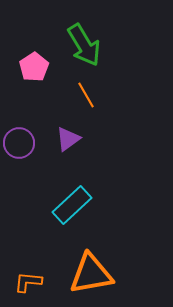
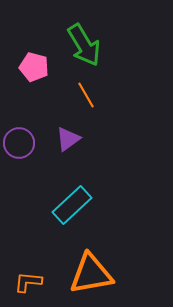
pink pentagon: rotated 24 degrees counterclockwise
